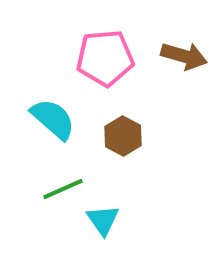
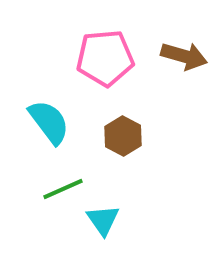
cyan semicircle: moved 4 px left, 3 px down; rotated 12 degrees clockwise
